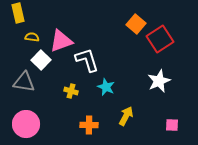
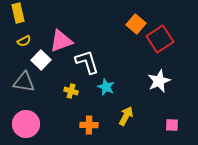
yellow semicircle: moved 8 px left, 4 px down; rotated 144 degrees clockwise
white L-shape: moved 2 px down
